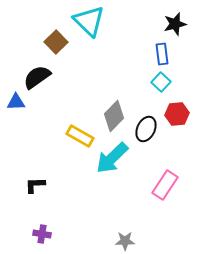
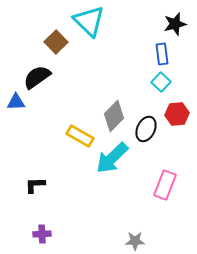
pink rectangle: rotated 12 degrees counterclockwise
purple cross: rotated 12 degrees counterclockwise
gray star: moved 10 px right
